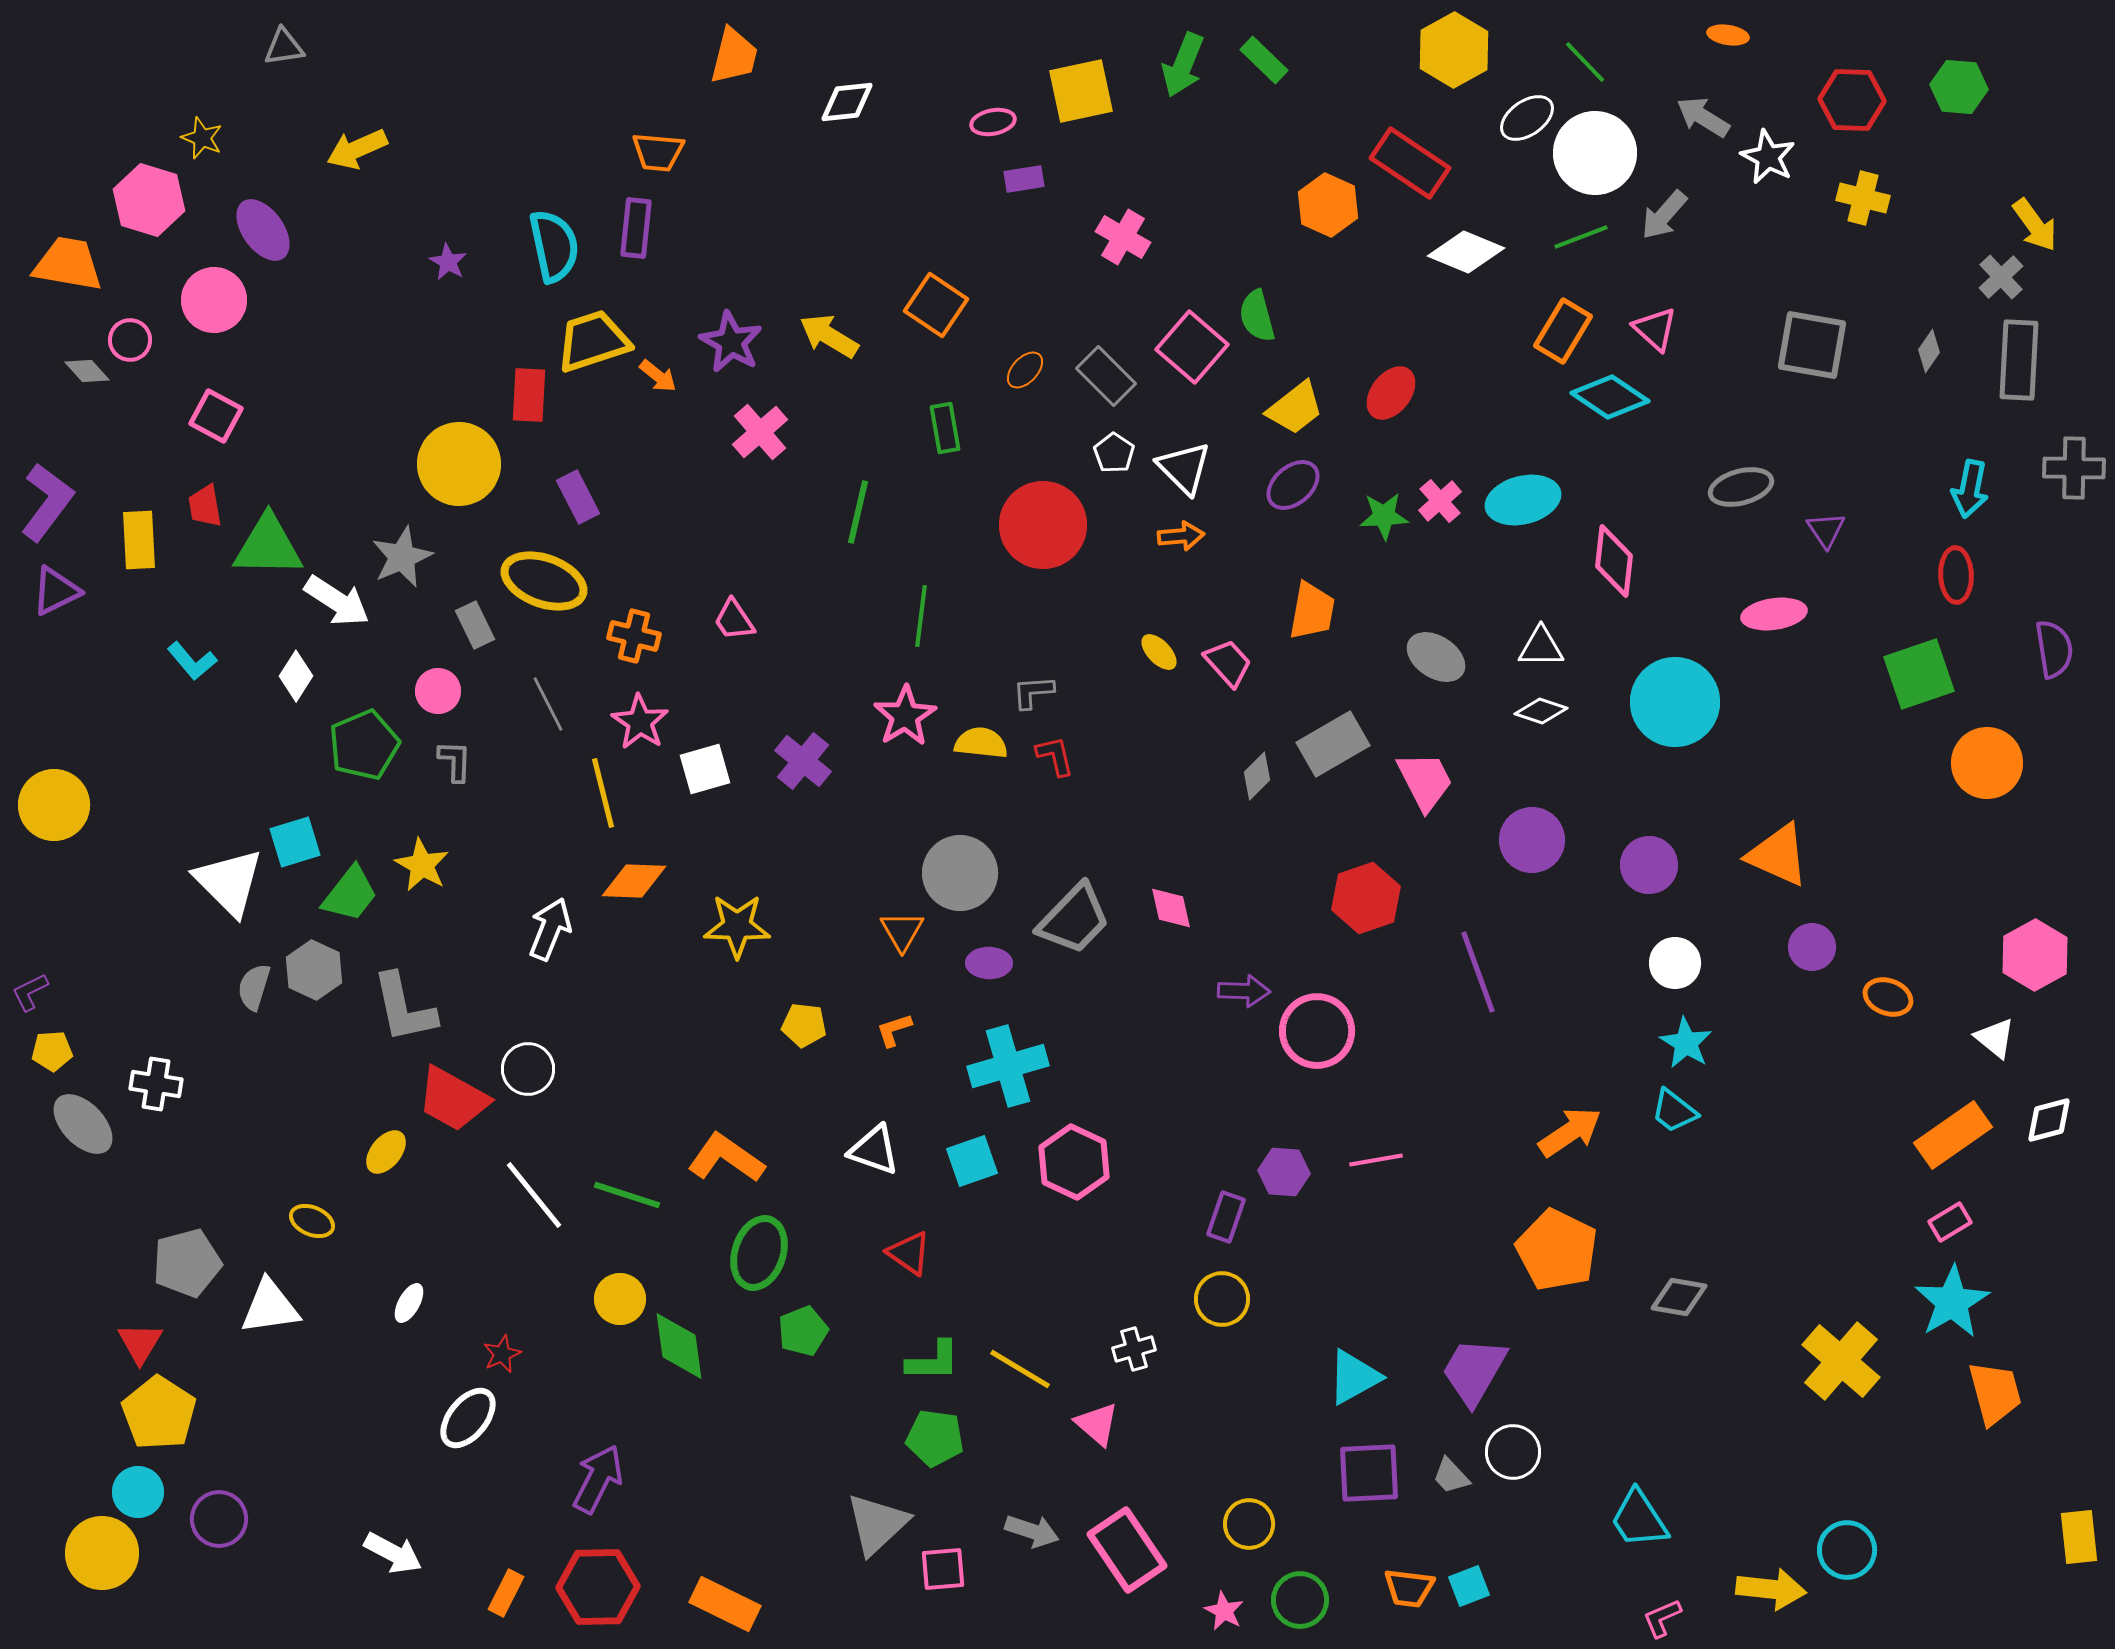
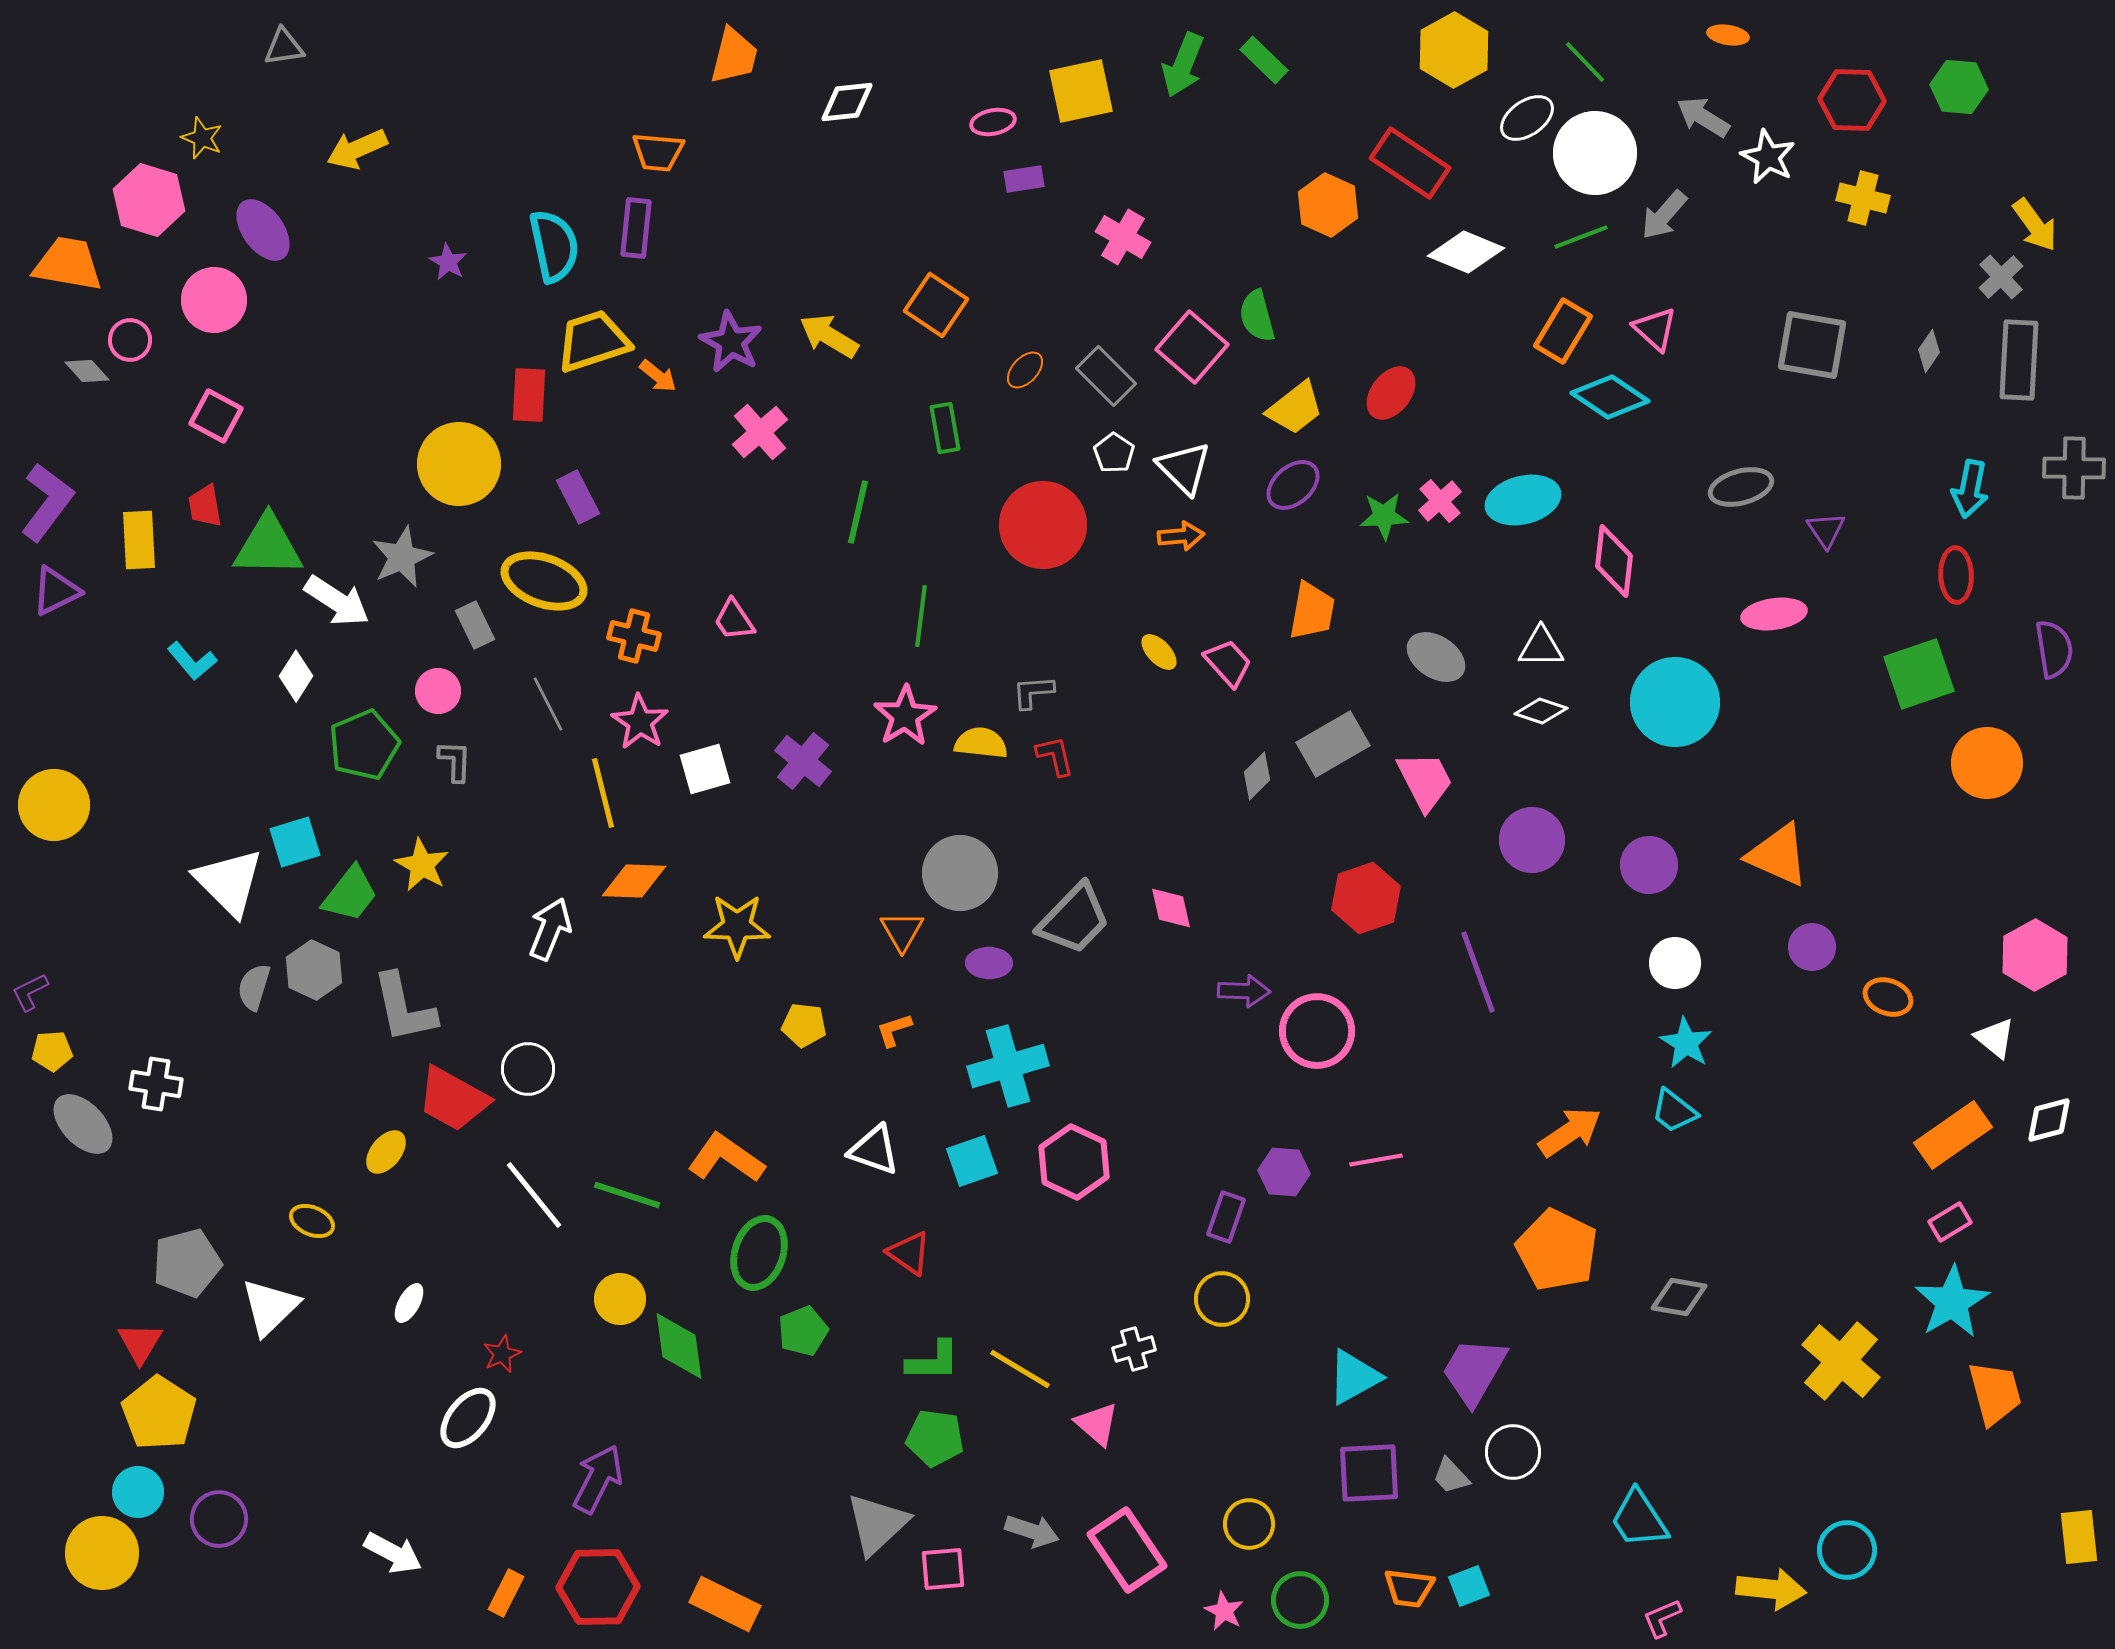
white triangle at (270, 1307): rotated 36 degrees counterclockwise
